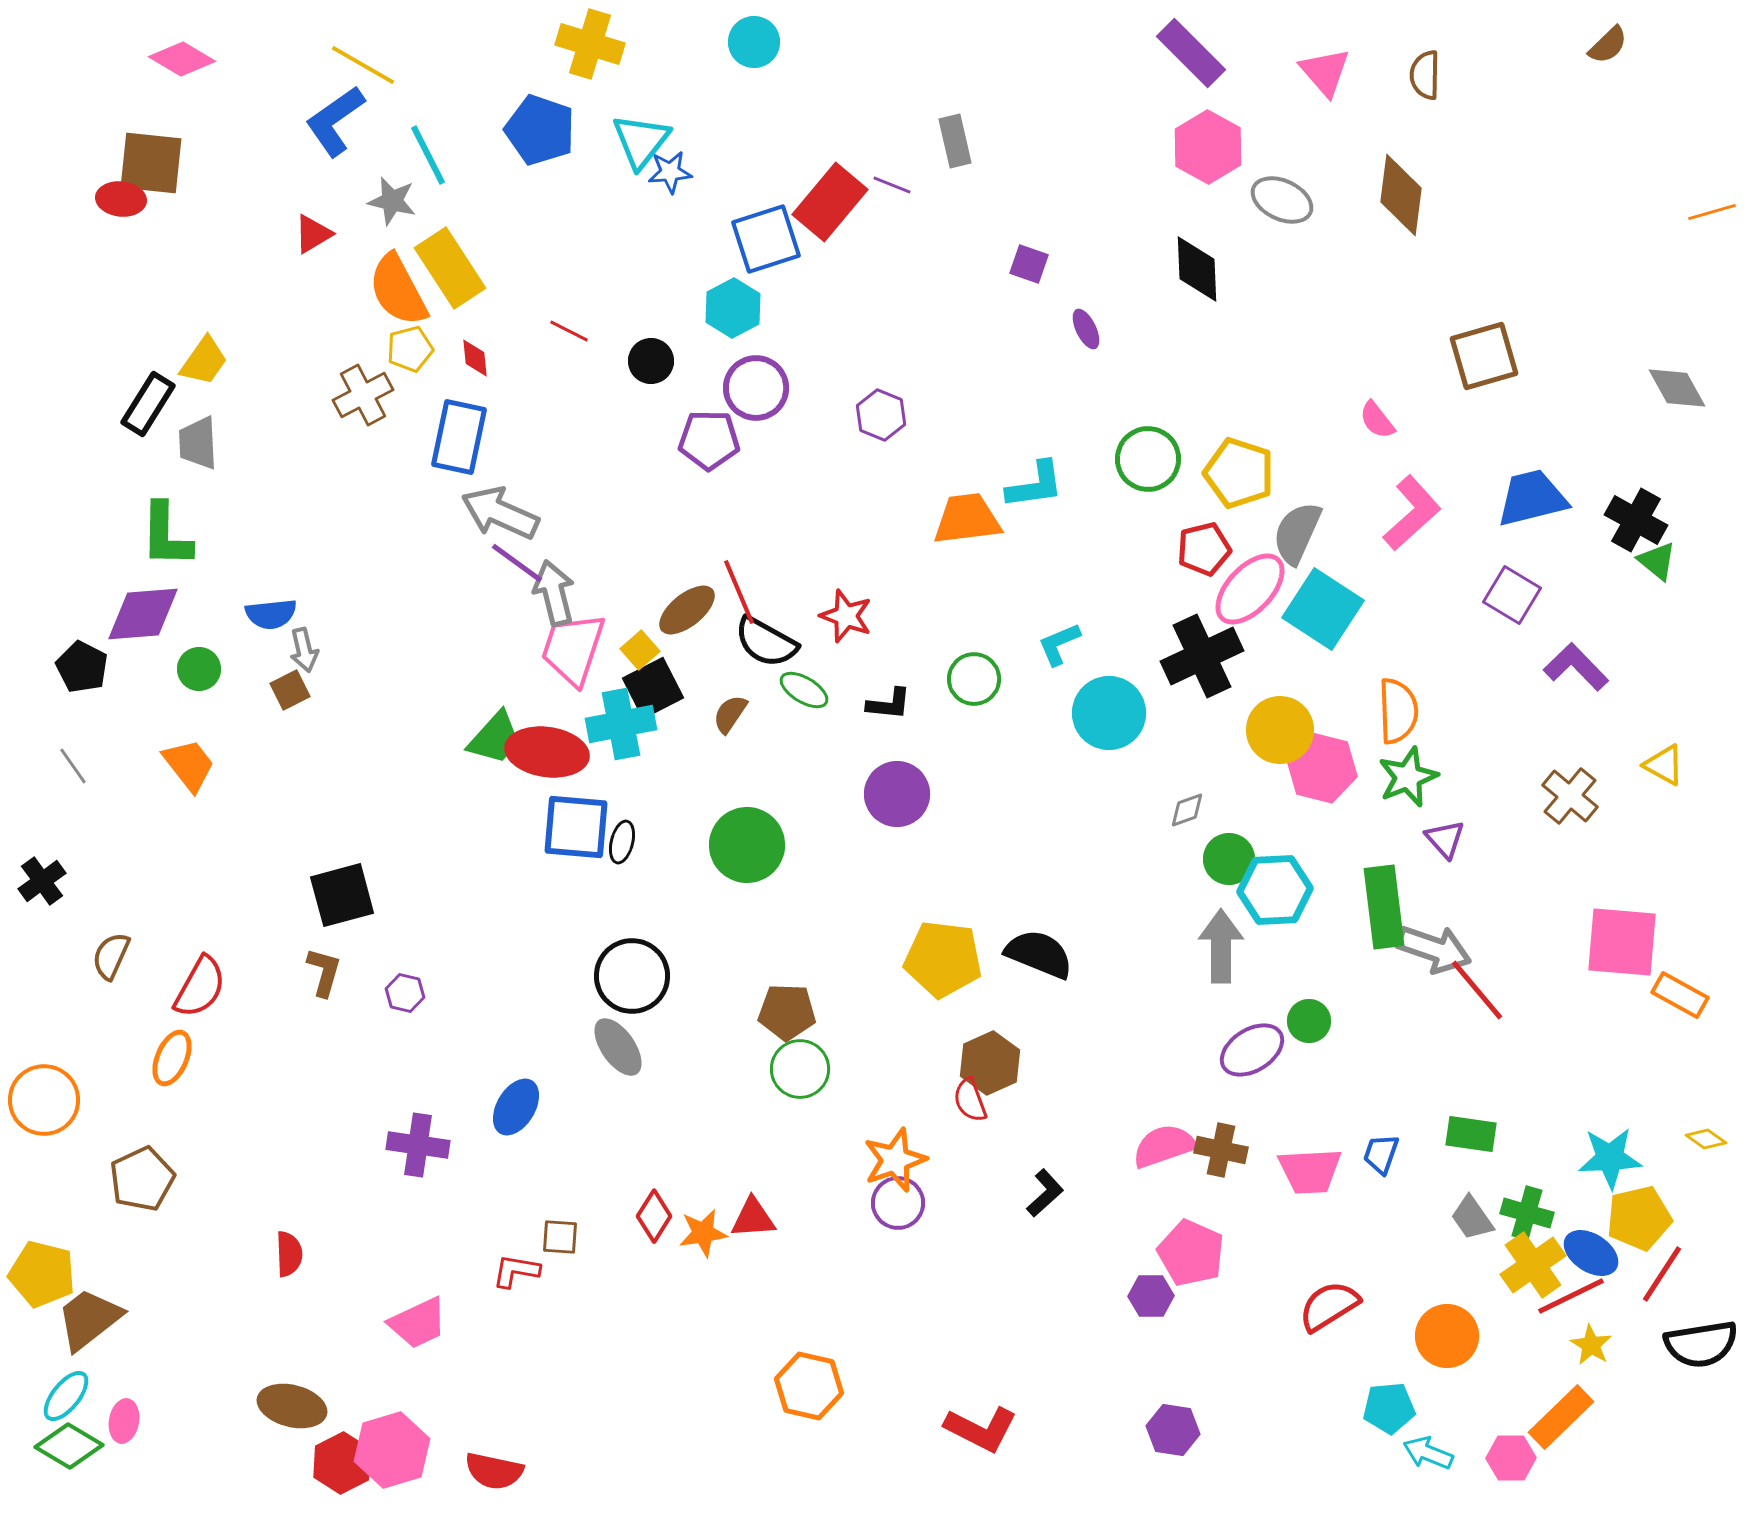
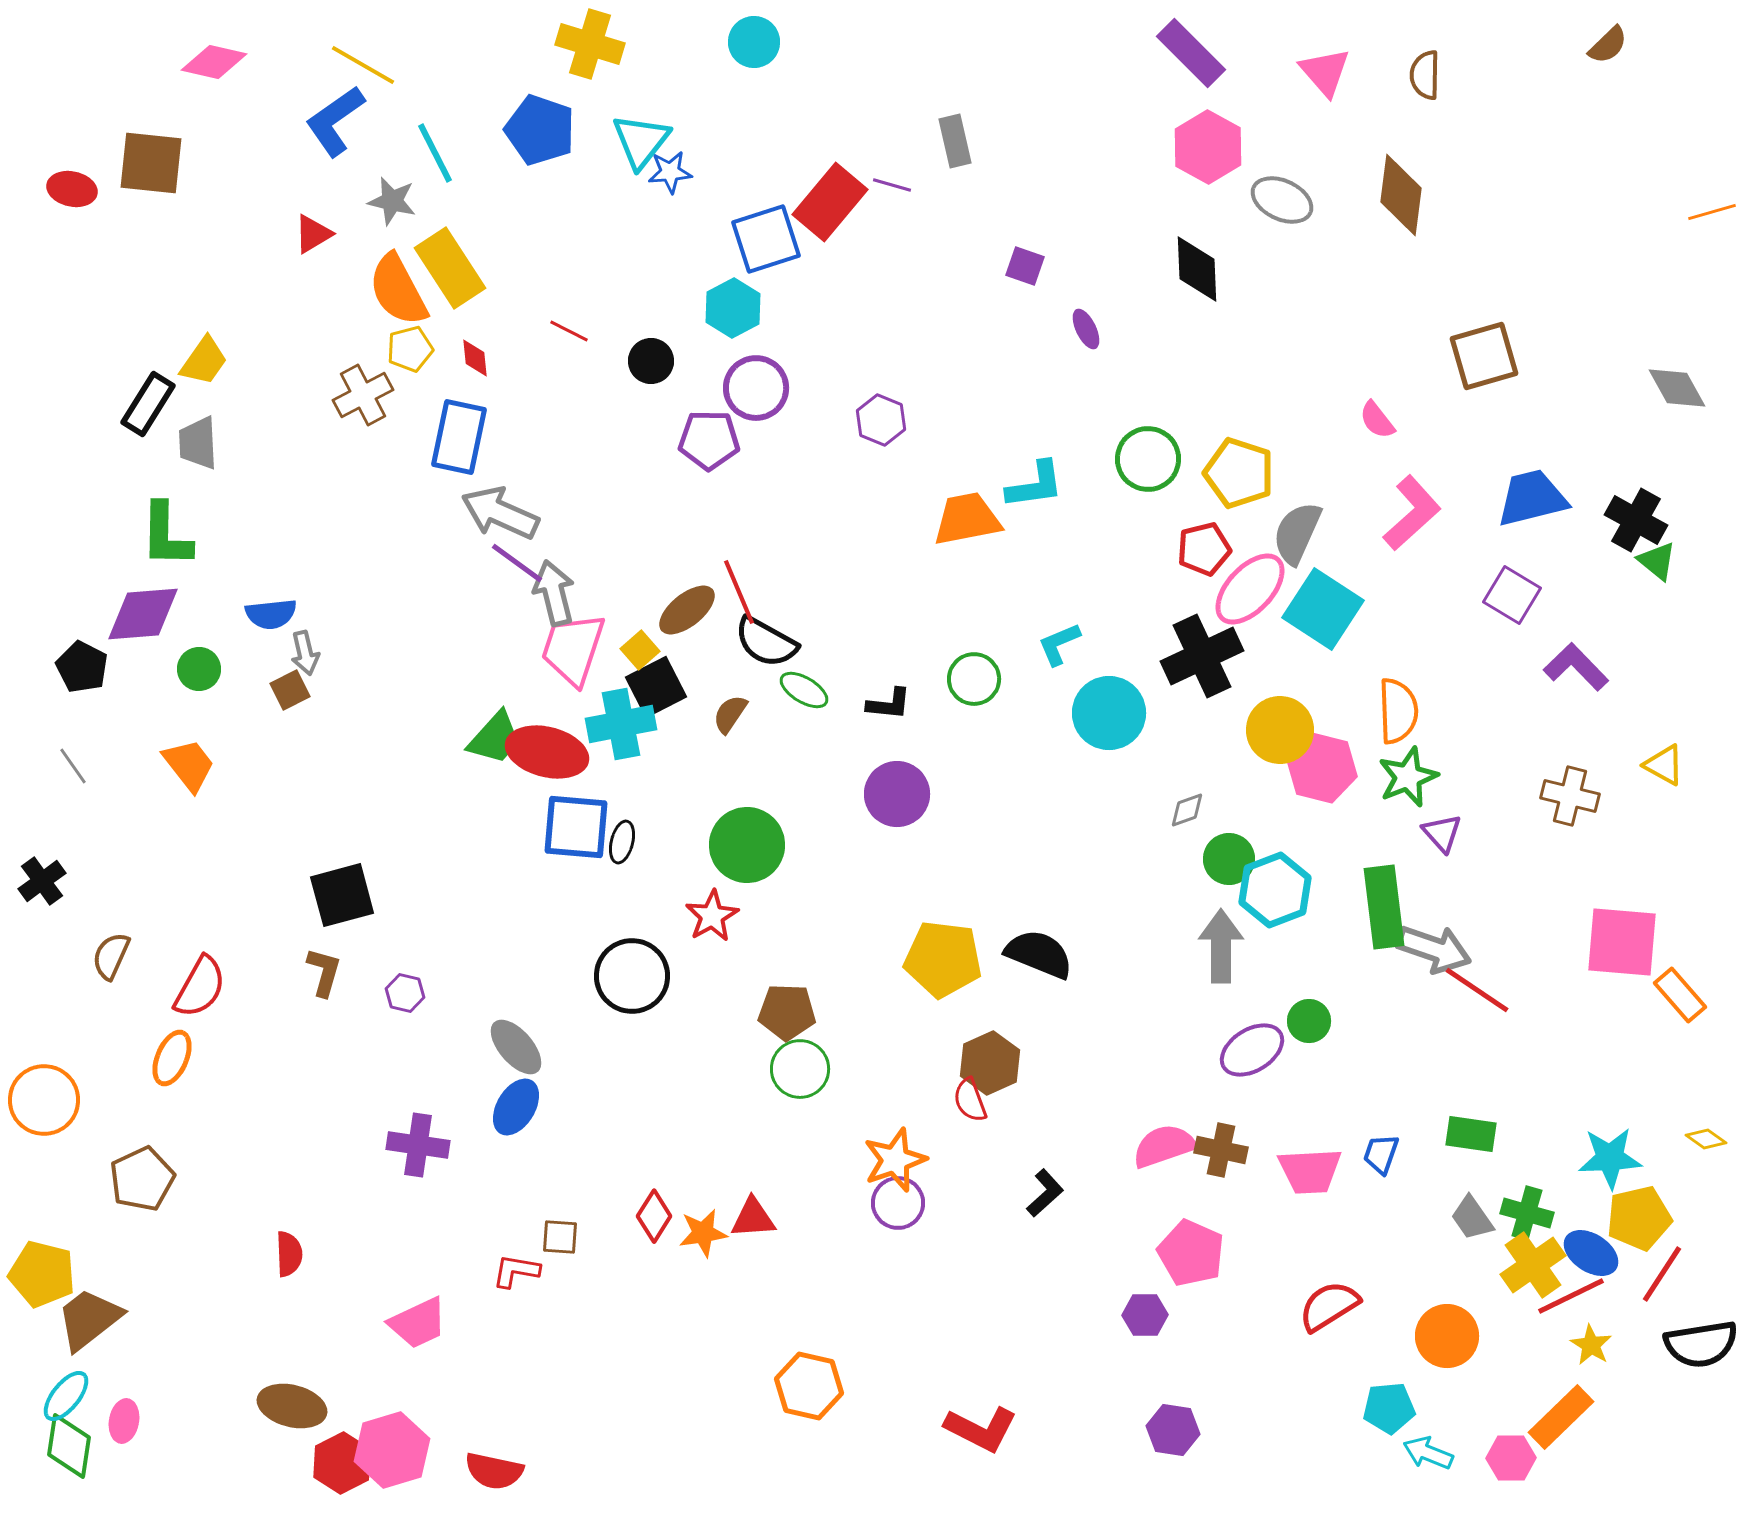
pink diamond at (182, 59): moved 32 px right, 3 px down; rotated 18 degrees counterclockwise
cyan line at (428, 155): moved 7 px right, 2 px up
purple line at (892, 185): rotated 6 degrees counterclockwise
red ellipse at (121, 199): moved 49 px left, 10 px up; rotated 6 degrees clockwise
purple square at (1029, 264): moved 4 px left, 2 px down
purple hexagon at (881, 415): moved 5 px down
orange trapezoid at (967, 519): rotated 4 degrees counterclockwise
red star at (846, 616): moved 134 px left, 300 px down; rotated 22 degrees clockwise
gray arrow at (304, 650): moved 1 px right, 3 px down
black square at (653, 688): moved 3 px right, 1 px up
red ellipse at (547, 752): rotated 6 degrees clockwise
brown cross at (1570, 796): rotated 26 degrees counterclockwise
purple triangle at (1445, 839): moved 3 px left, 6 px up
cyan hexagon at (1275, 890): rotated 18 degrees counterclockwise
red line at (1477, 990): rotated 16 degrees counterclockwise
orange rectangle at (1680, 995): rotated 20 degrees clockwise
gray ellipse at (618, 1047): moved 102 px left; rotated 6 degrees counterclockwise
purple hexagon at (1151, 1296): moved 6 px left, 19 px down
green diamond at (69, 1446): rotated 68 degrees clockwise
